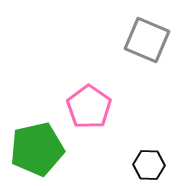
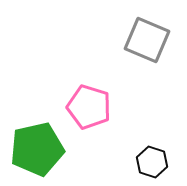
pink pentagon: rotated 18 degrees counterclockwise
black hexagon: moved 3 px right, 3 px up; rotated 16 degrees clockwise
